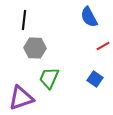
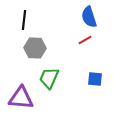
blue semicircle: rotated 10 degrees clockwise
red line: moved 18 px left, 6 px up
blue square: rotated 28 degrees counterclockwise
purple triangle: rotated 24 degrees clockwise
